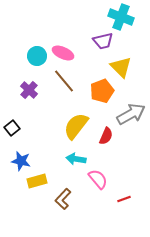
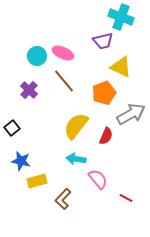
yellow triangle: rotated 20 degrees counterclockwise
orange pentagon: moved 2 px right, 2 px down
red line: moved 2 px right, 1 px up; rotated 48 degrees clockwise
